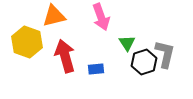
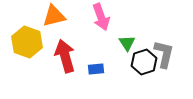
gray L-shape: moved 1 px left
